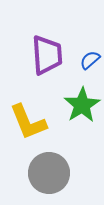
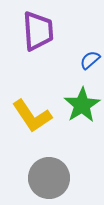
purple trapezoid: moved 9 px left, 24 px up
yellow L-shape: moved 4 px right, 6 px up; rotated 12 degrees counterclockwise
gray circle: moved 5 px down
